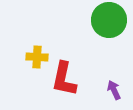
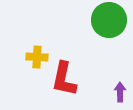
purple arrow: moved 6 px right, 2 px down; rotated 24 degrees clockwise
